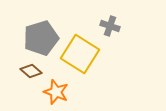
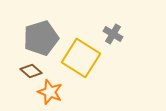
gray cross: moved 3 px right, 8 px down; rotated 12 degrees clockwise
yellow square: moved 1 px right, 4 px down
orange star: moved 6 px left
